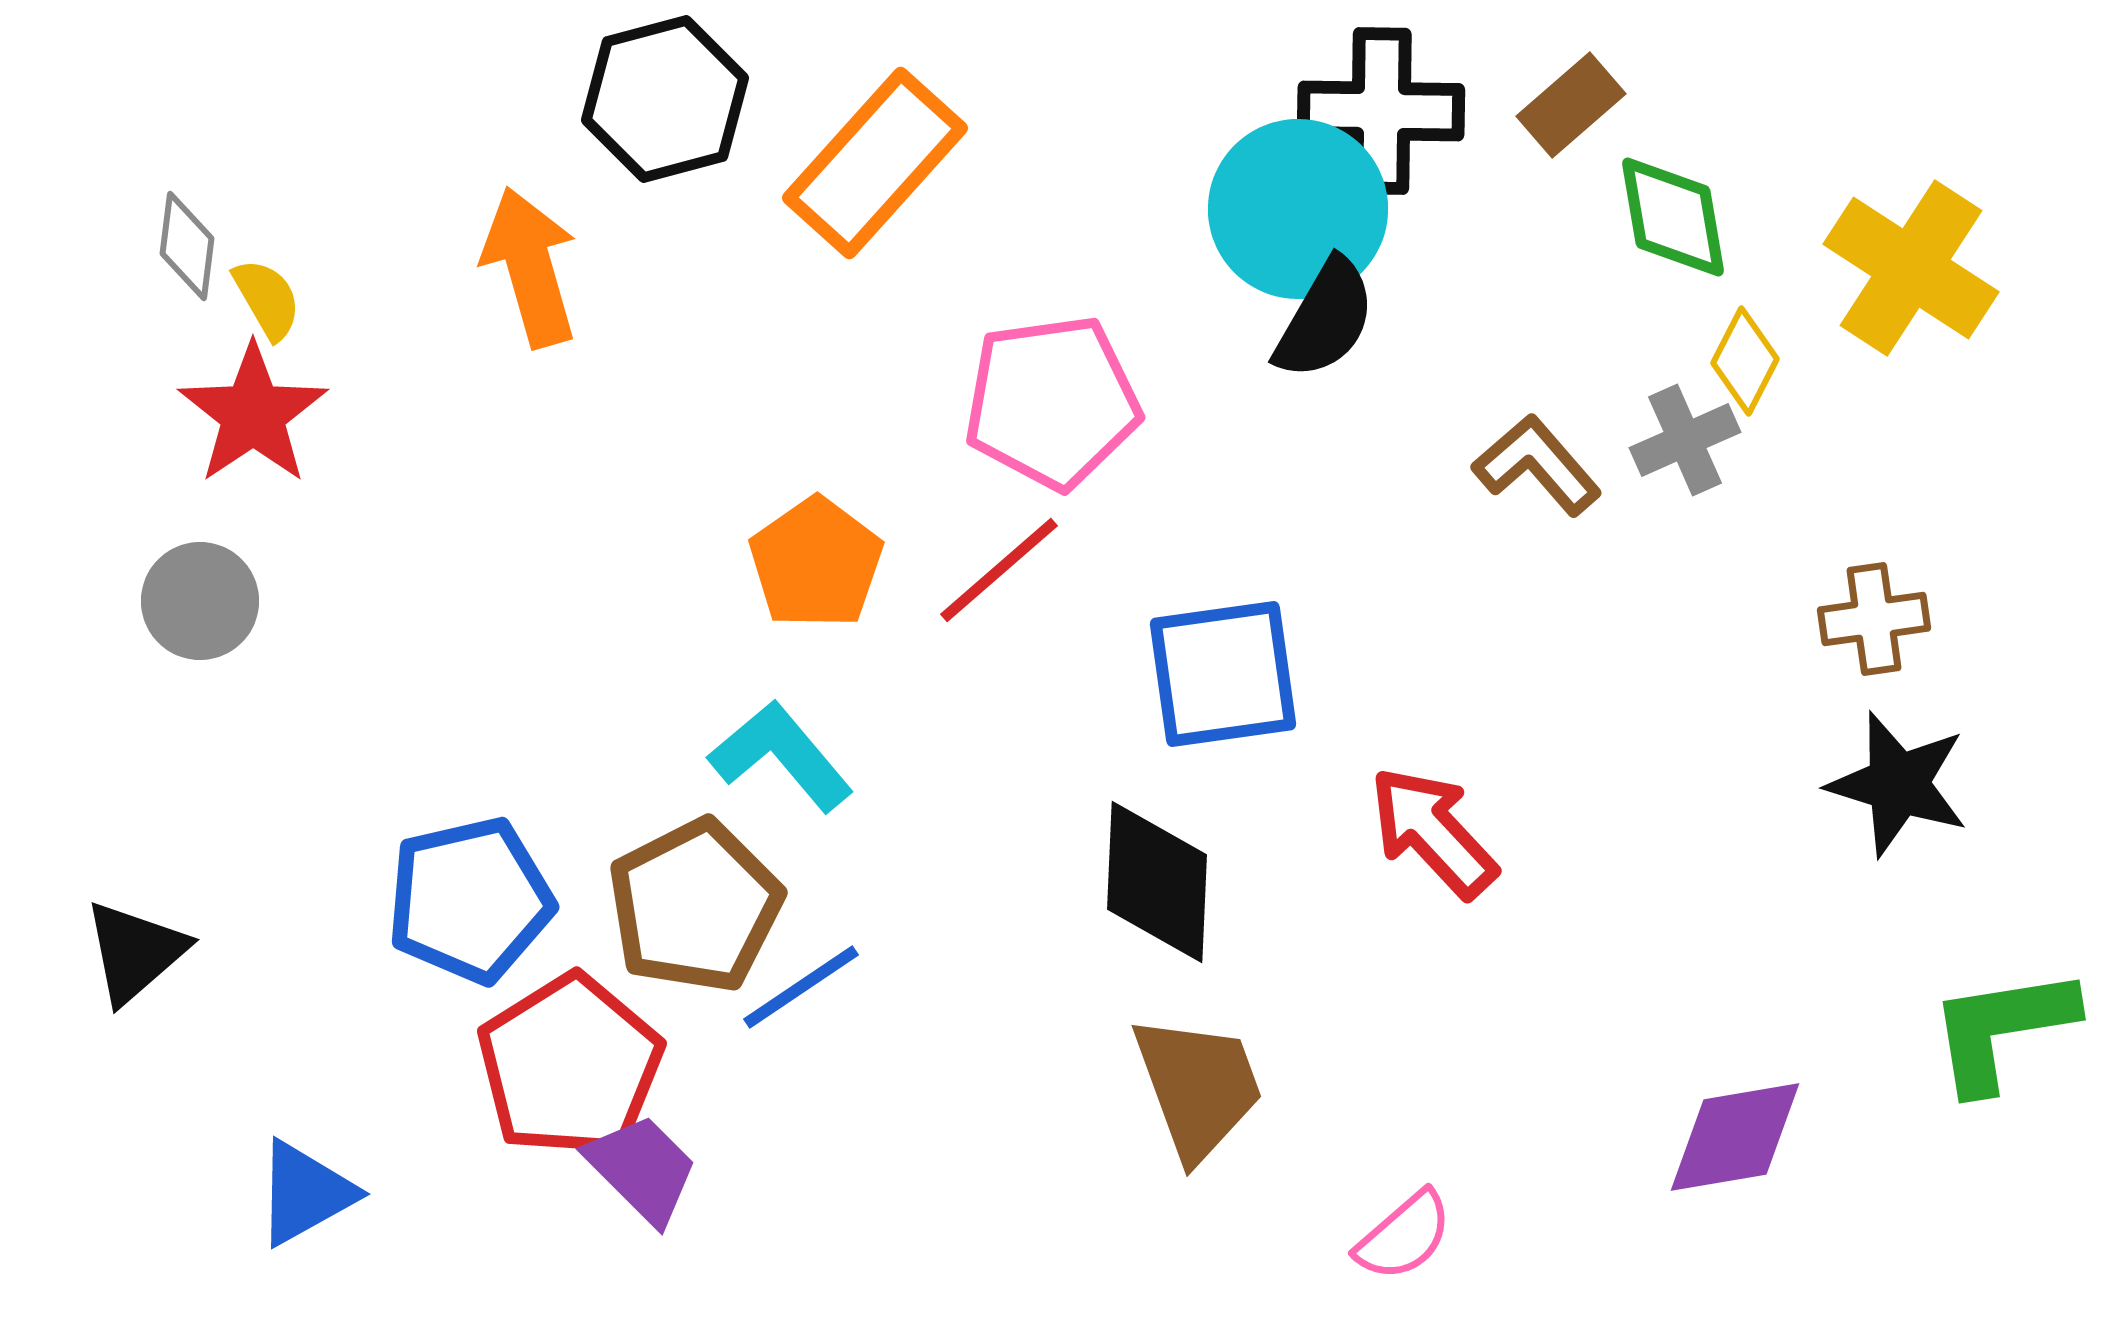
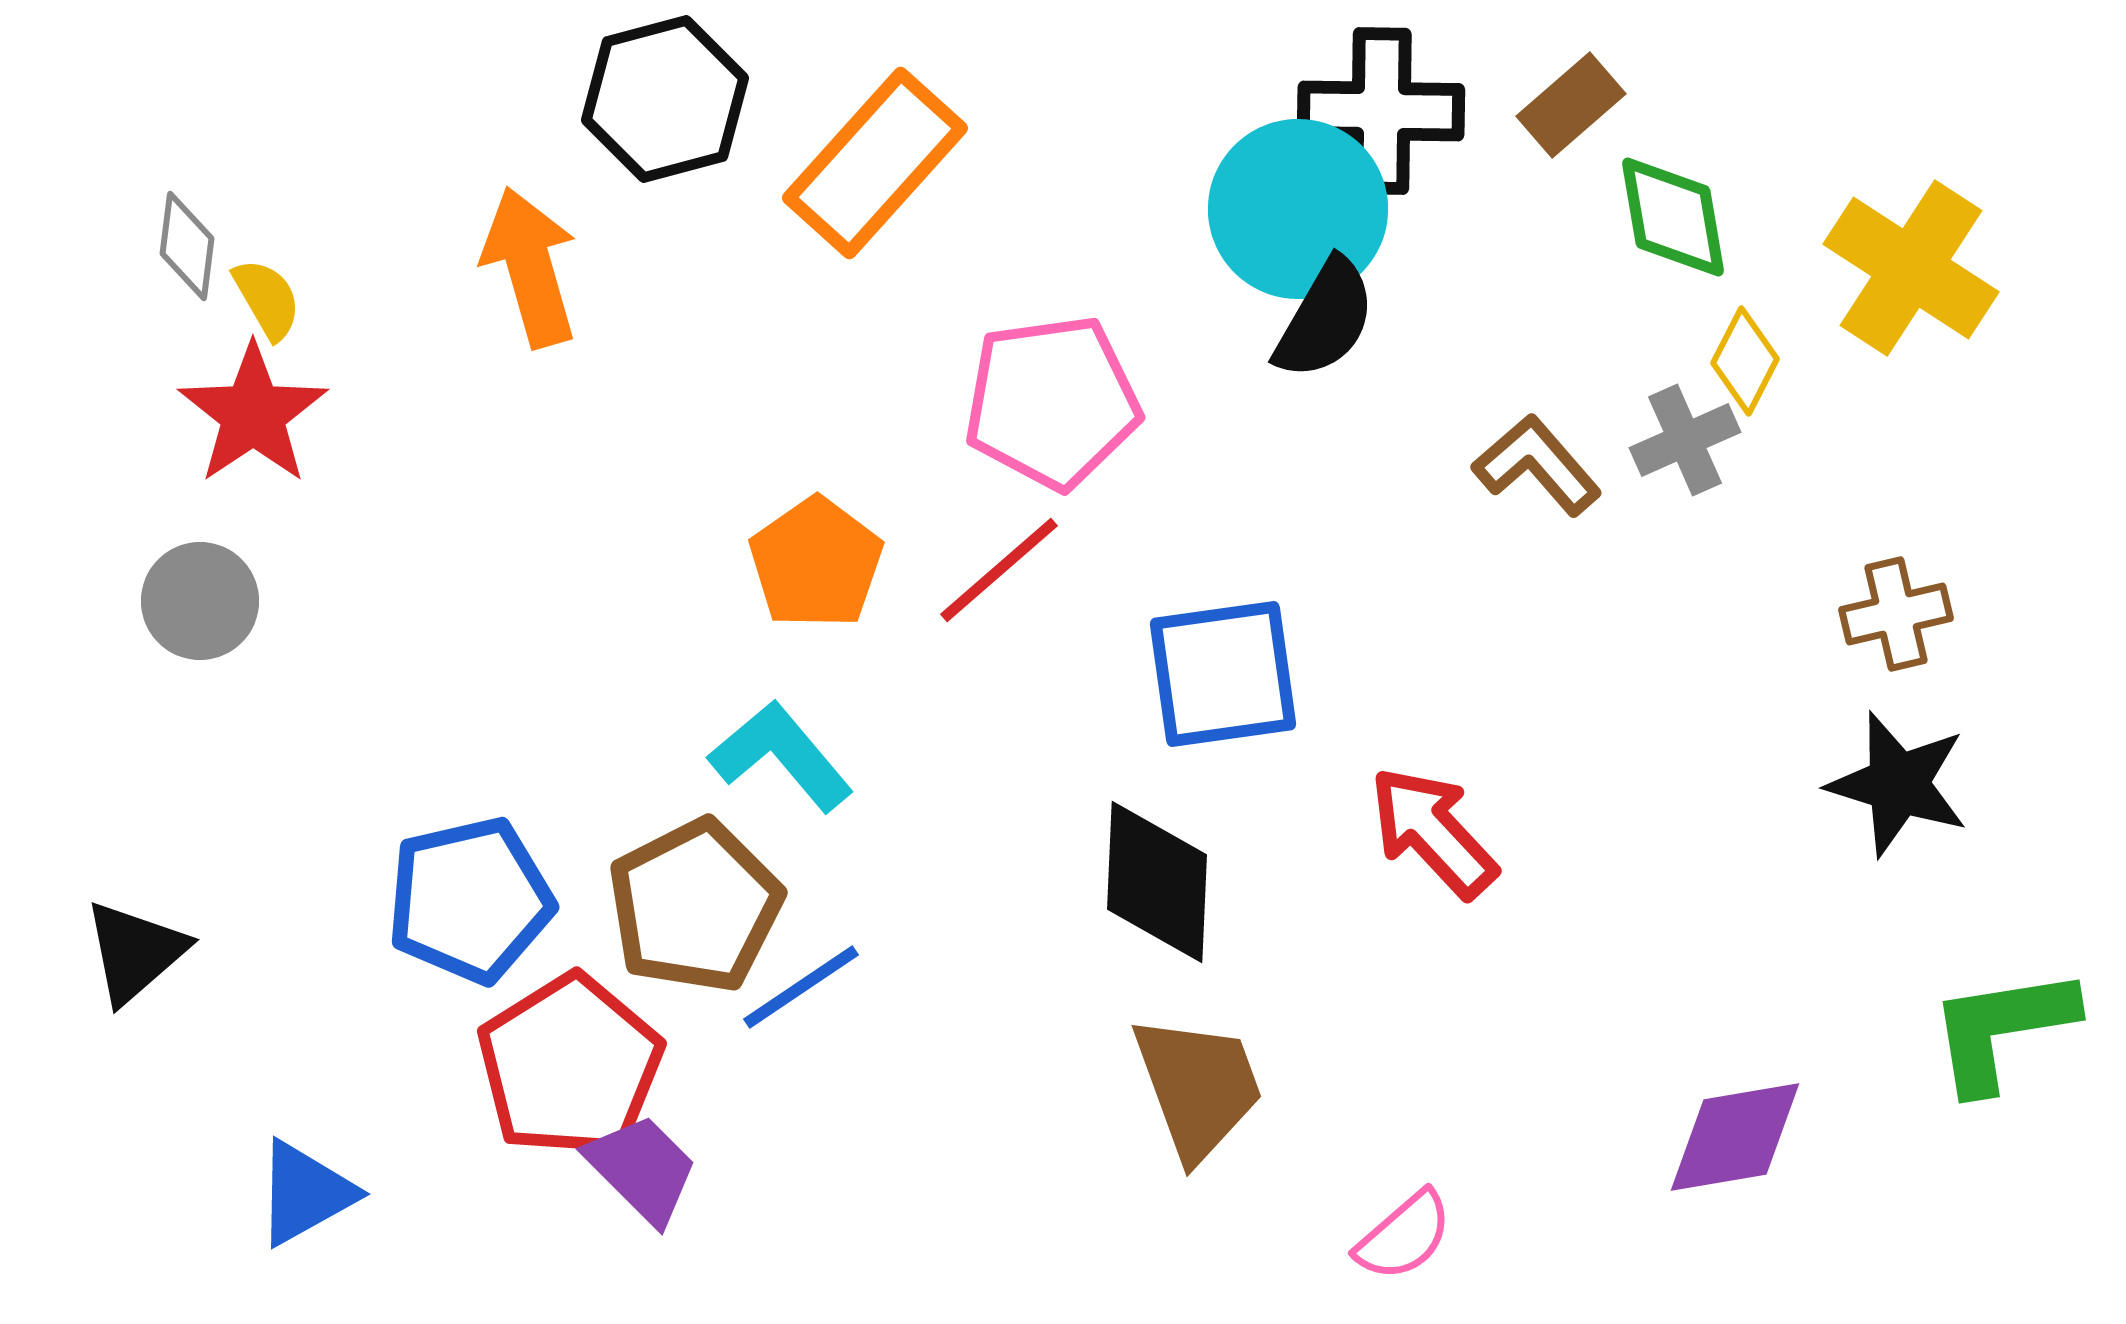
brown cross: moved 22 px right, 5 px up; rotated 5 degrees counterclockwise
